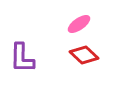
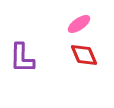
red diamond: rotated 24 degrees clockwise
